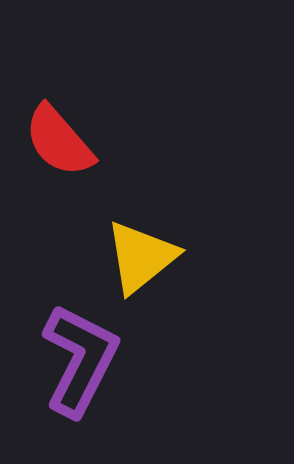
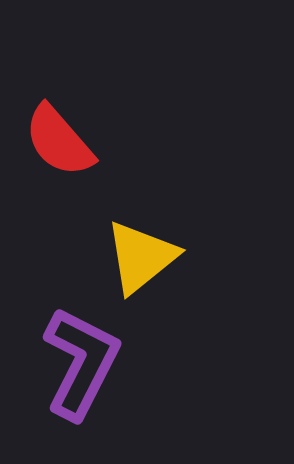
purple L-shape: moved 1 px right, 3 px down
